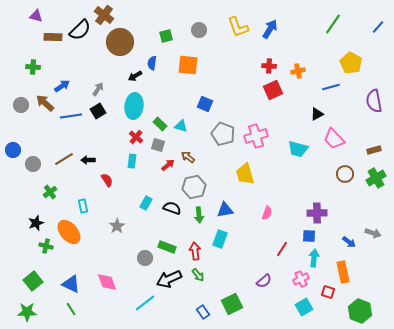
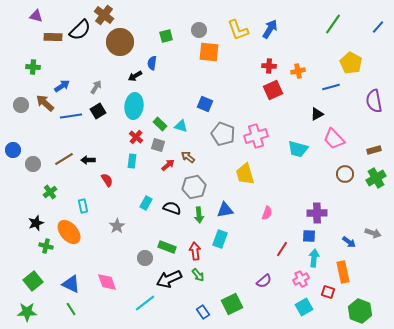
yellow L-shape at (238, 27): moved 3 px down
orange square at (188, 65): moved 21 px right, 13 px up
gray arrow at (98, 89): moved 2 px left, 2 px up
